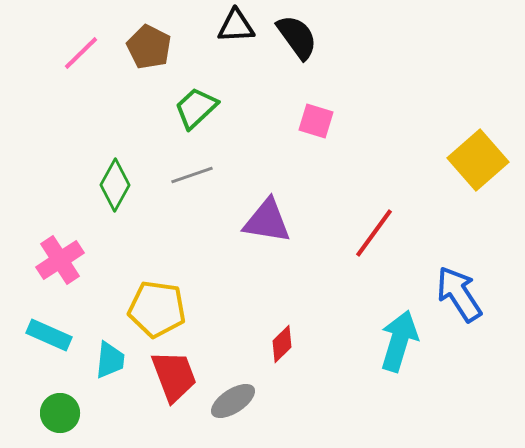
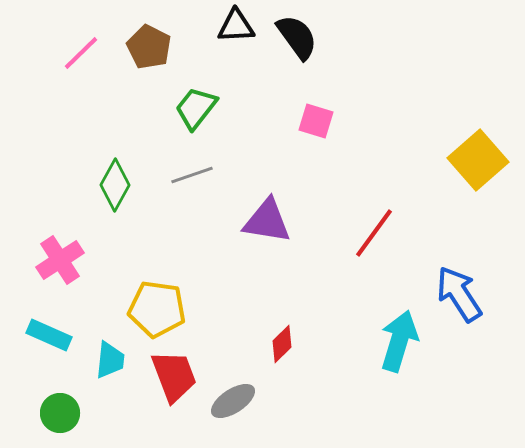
green trapezoid: rotated 9 degrees counterclockwise
